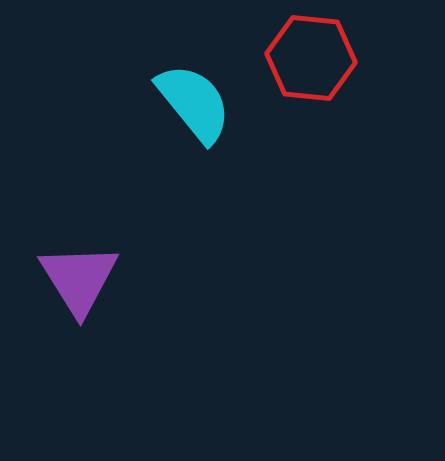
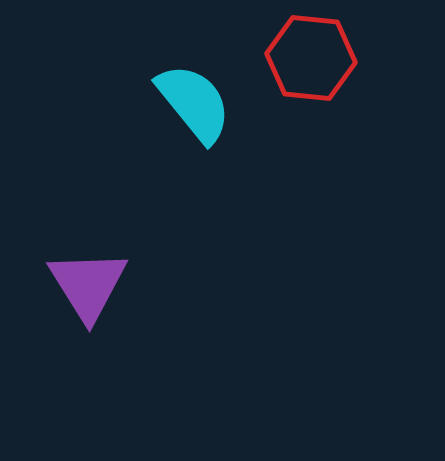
purple triangle: moved 9 px right, 6 px down
